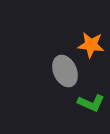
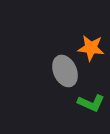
orange star: moved 3 px down
